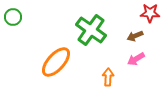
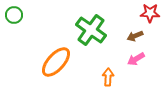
green circle: moved 1 px right, 2 px up
